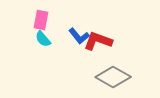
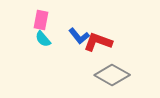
red L-shape: moved 1 px down
gray diamond: moved 1 px left, 2 px up
